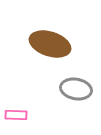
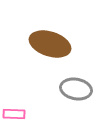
pink rectangle: moved 2 px left, 1 px up
